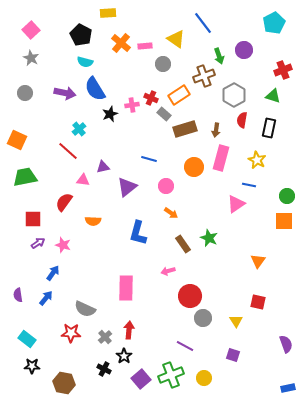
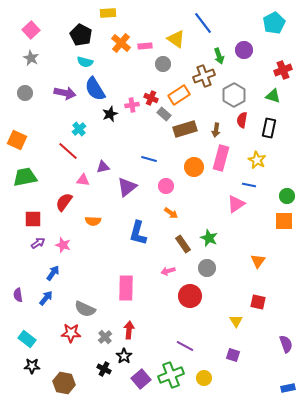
gray circle at (203, 318): moved 4 px right, 50 px up
